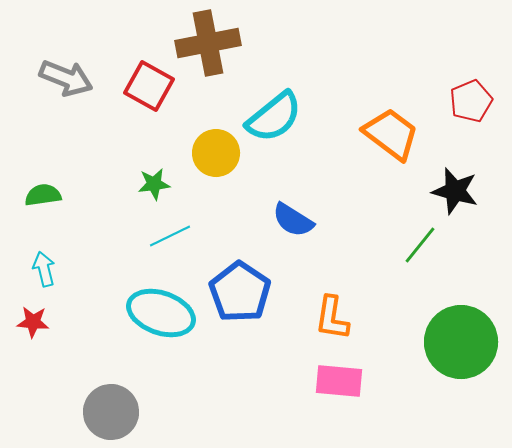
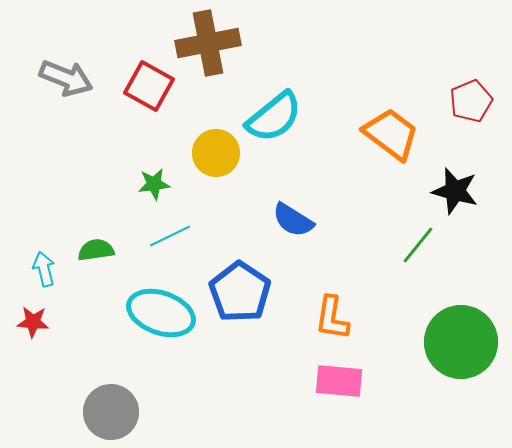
green semicircle: moved 53 px right, 55 px down
green line: moved 2 px left
